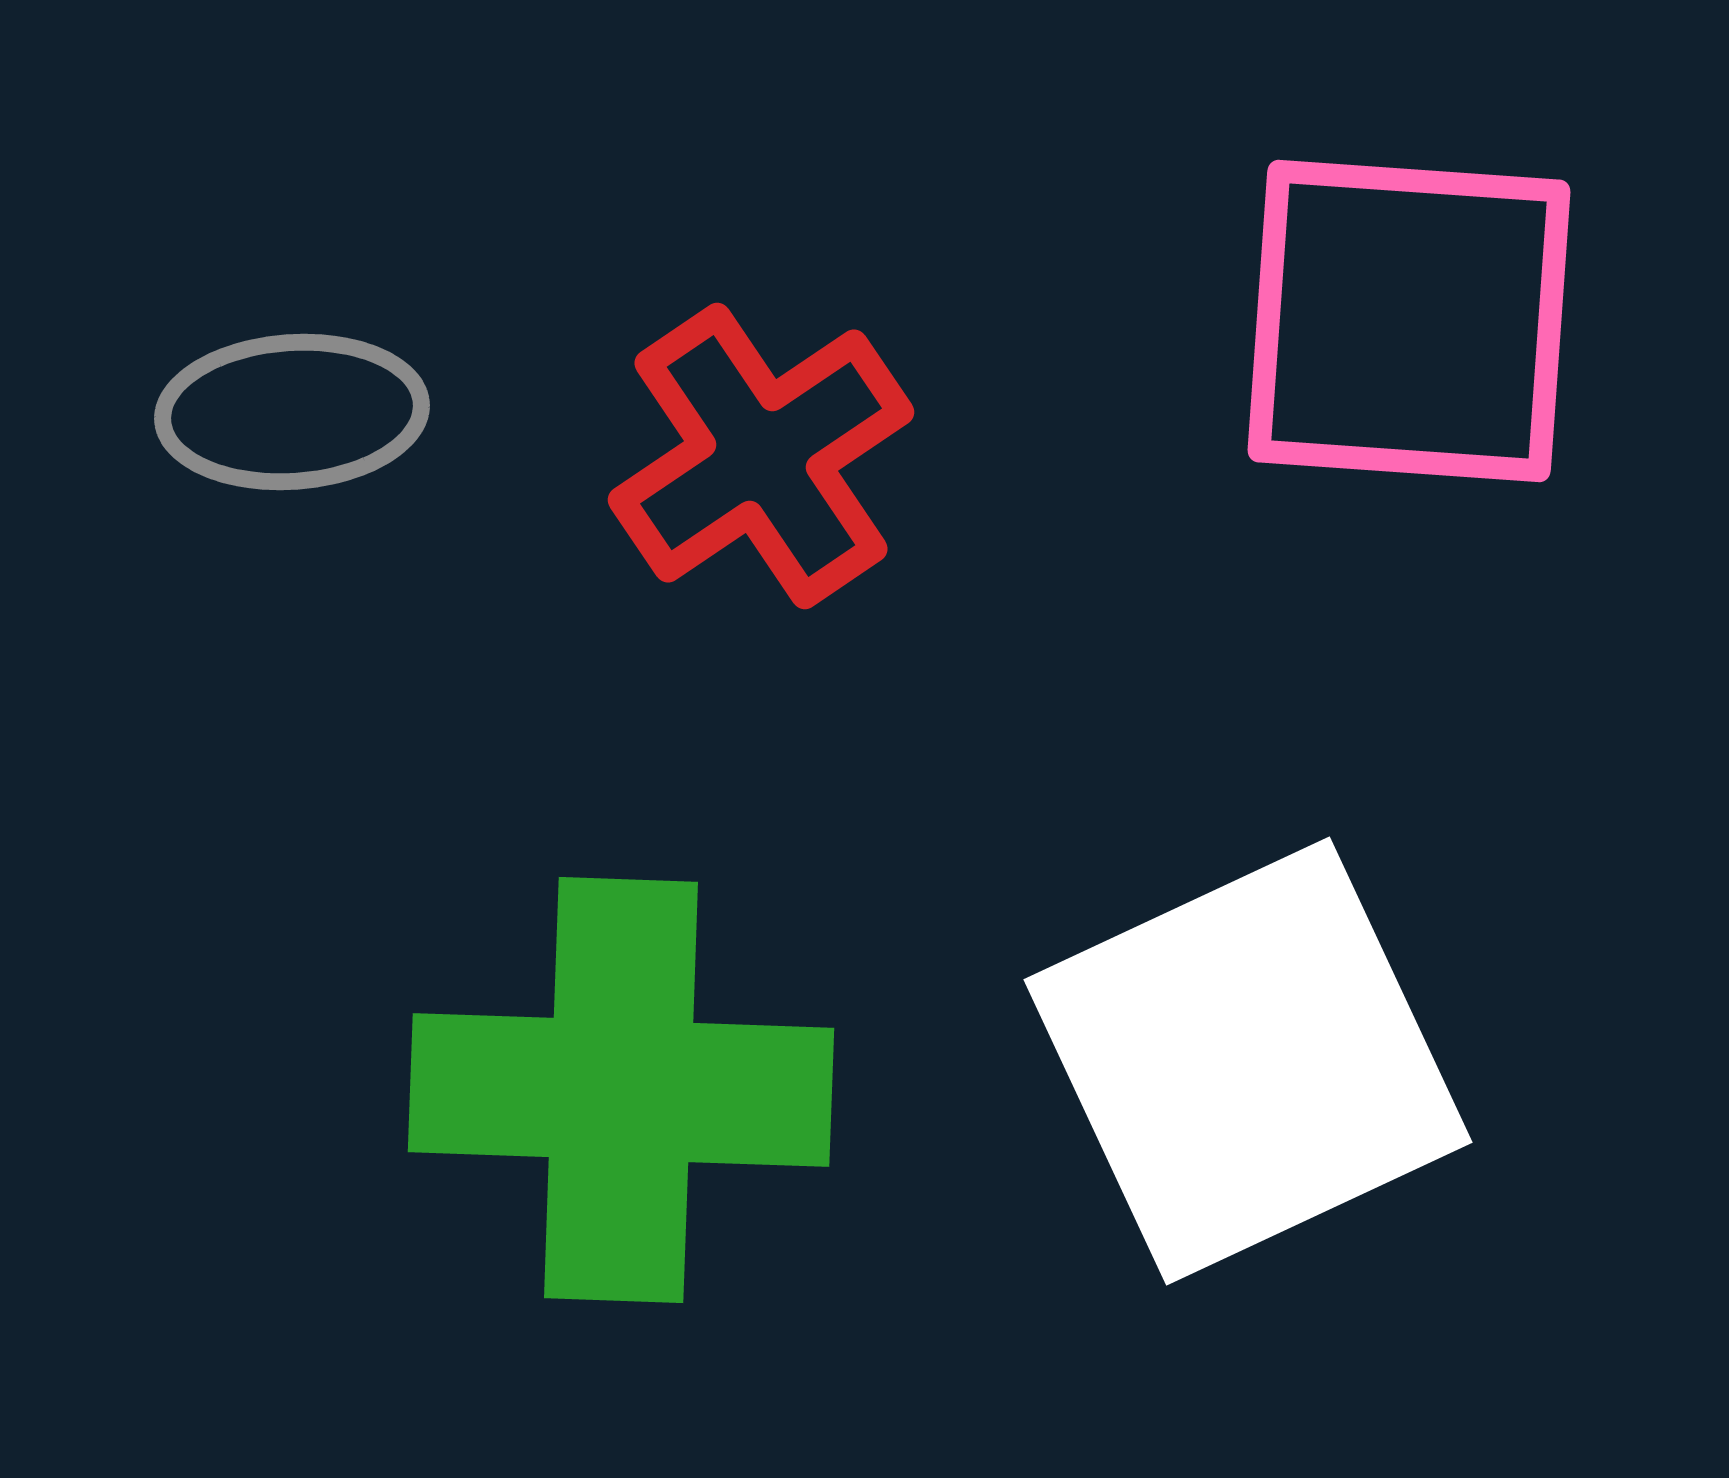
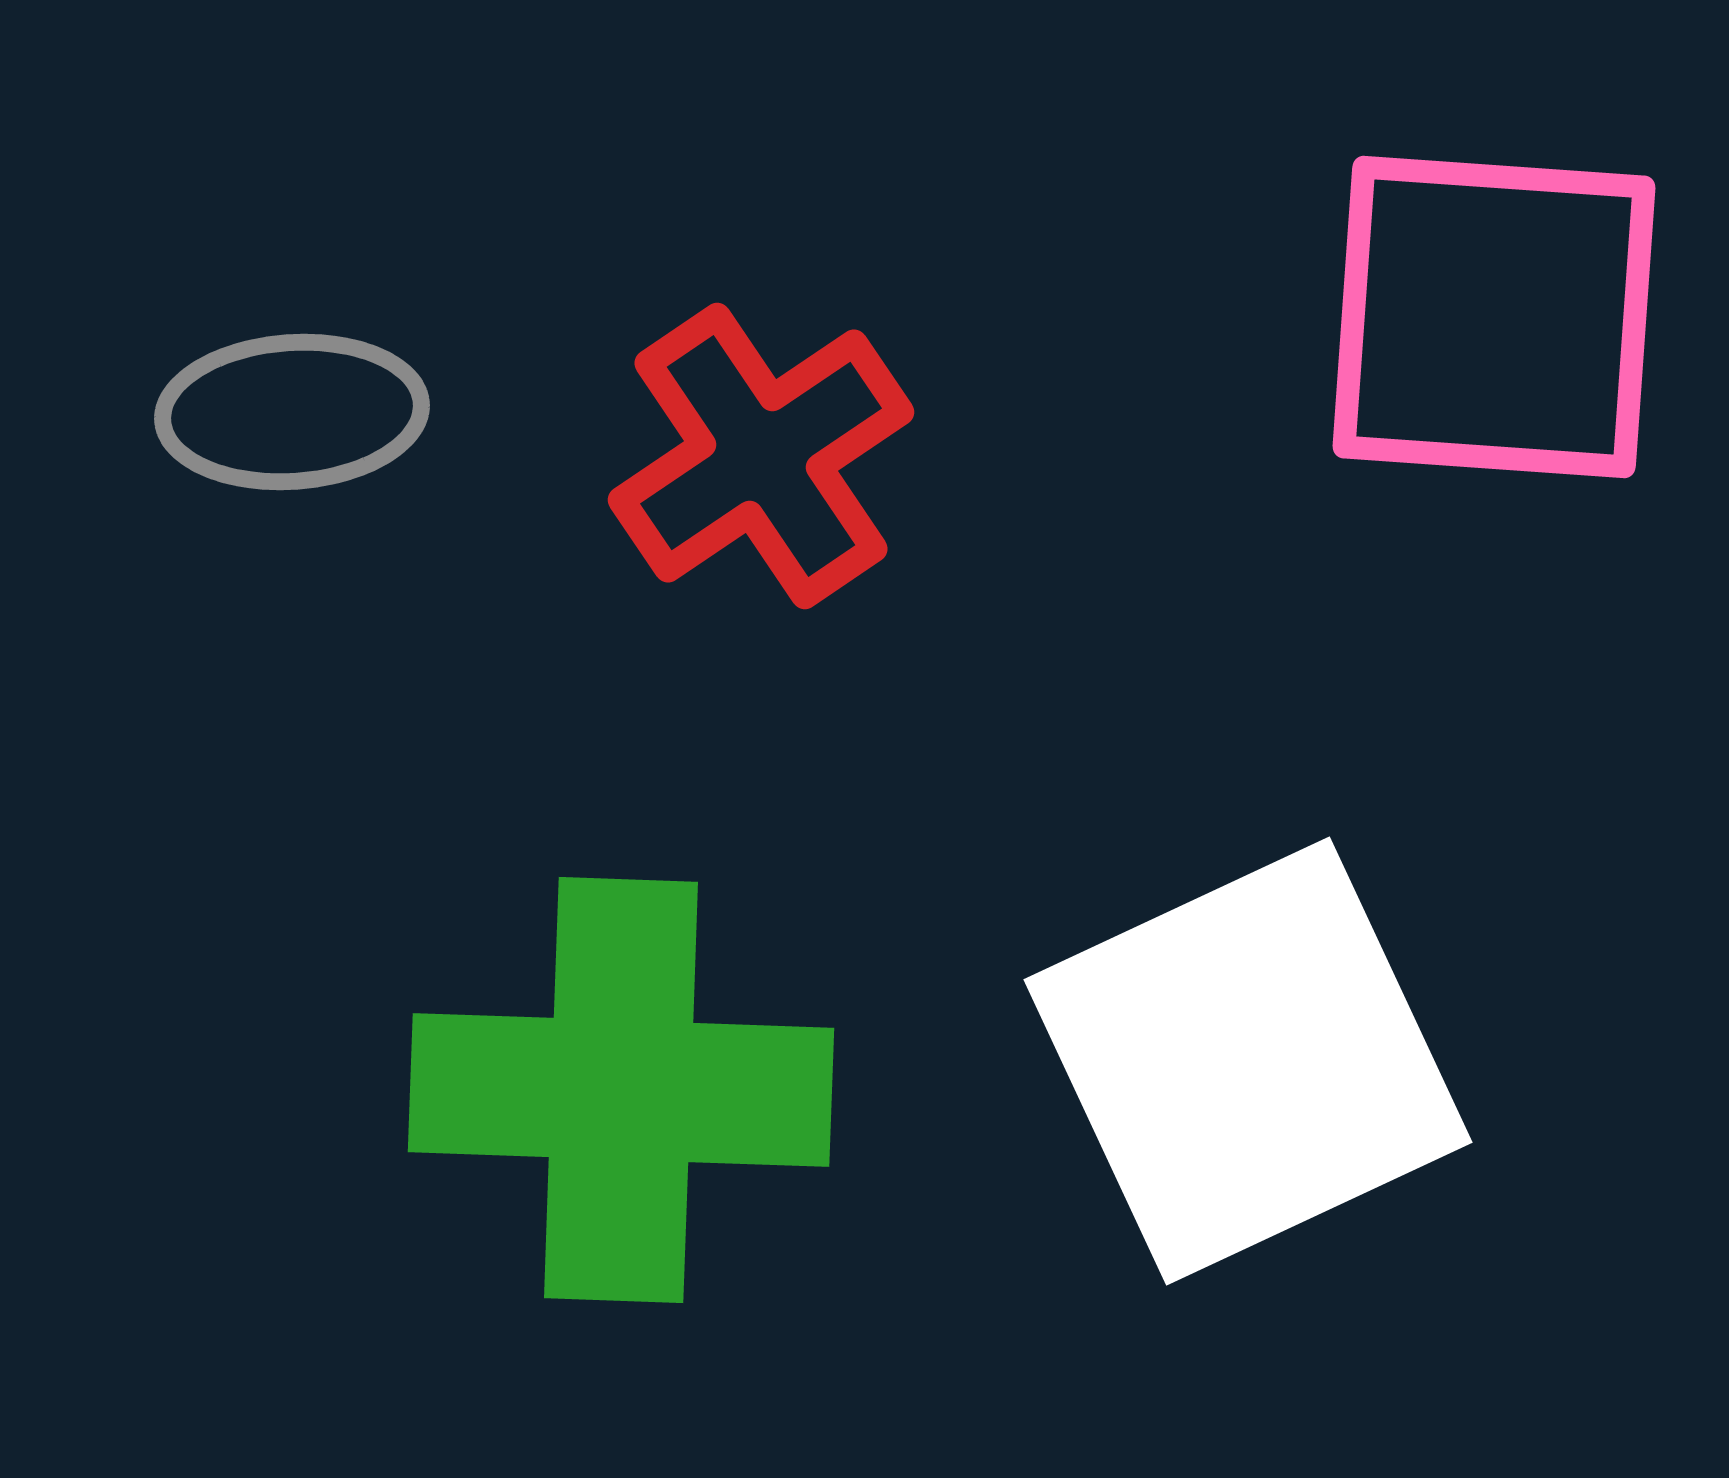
pink square: moved 85 px right, 4 px up
